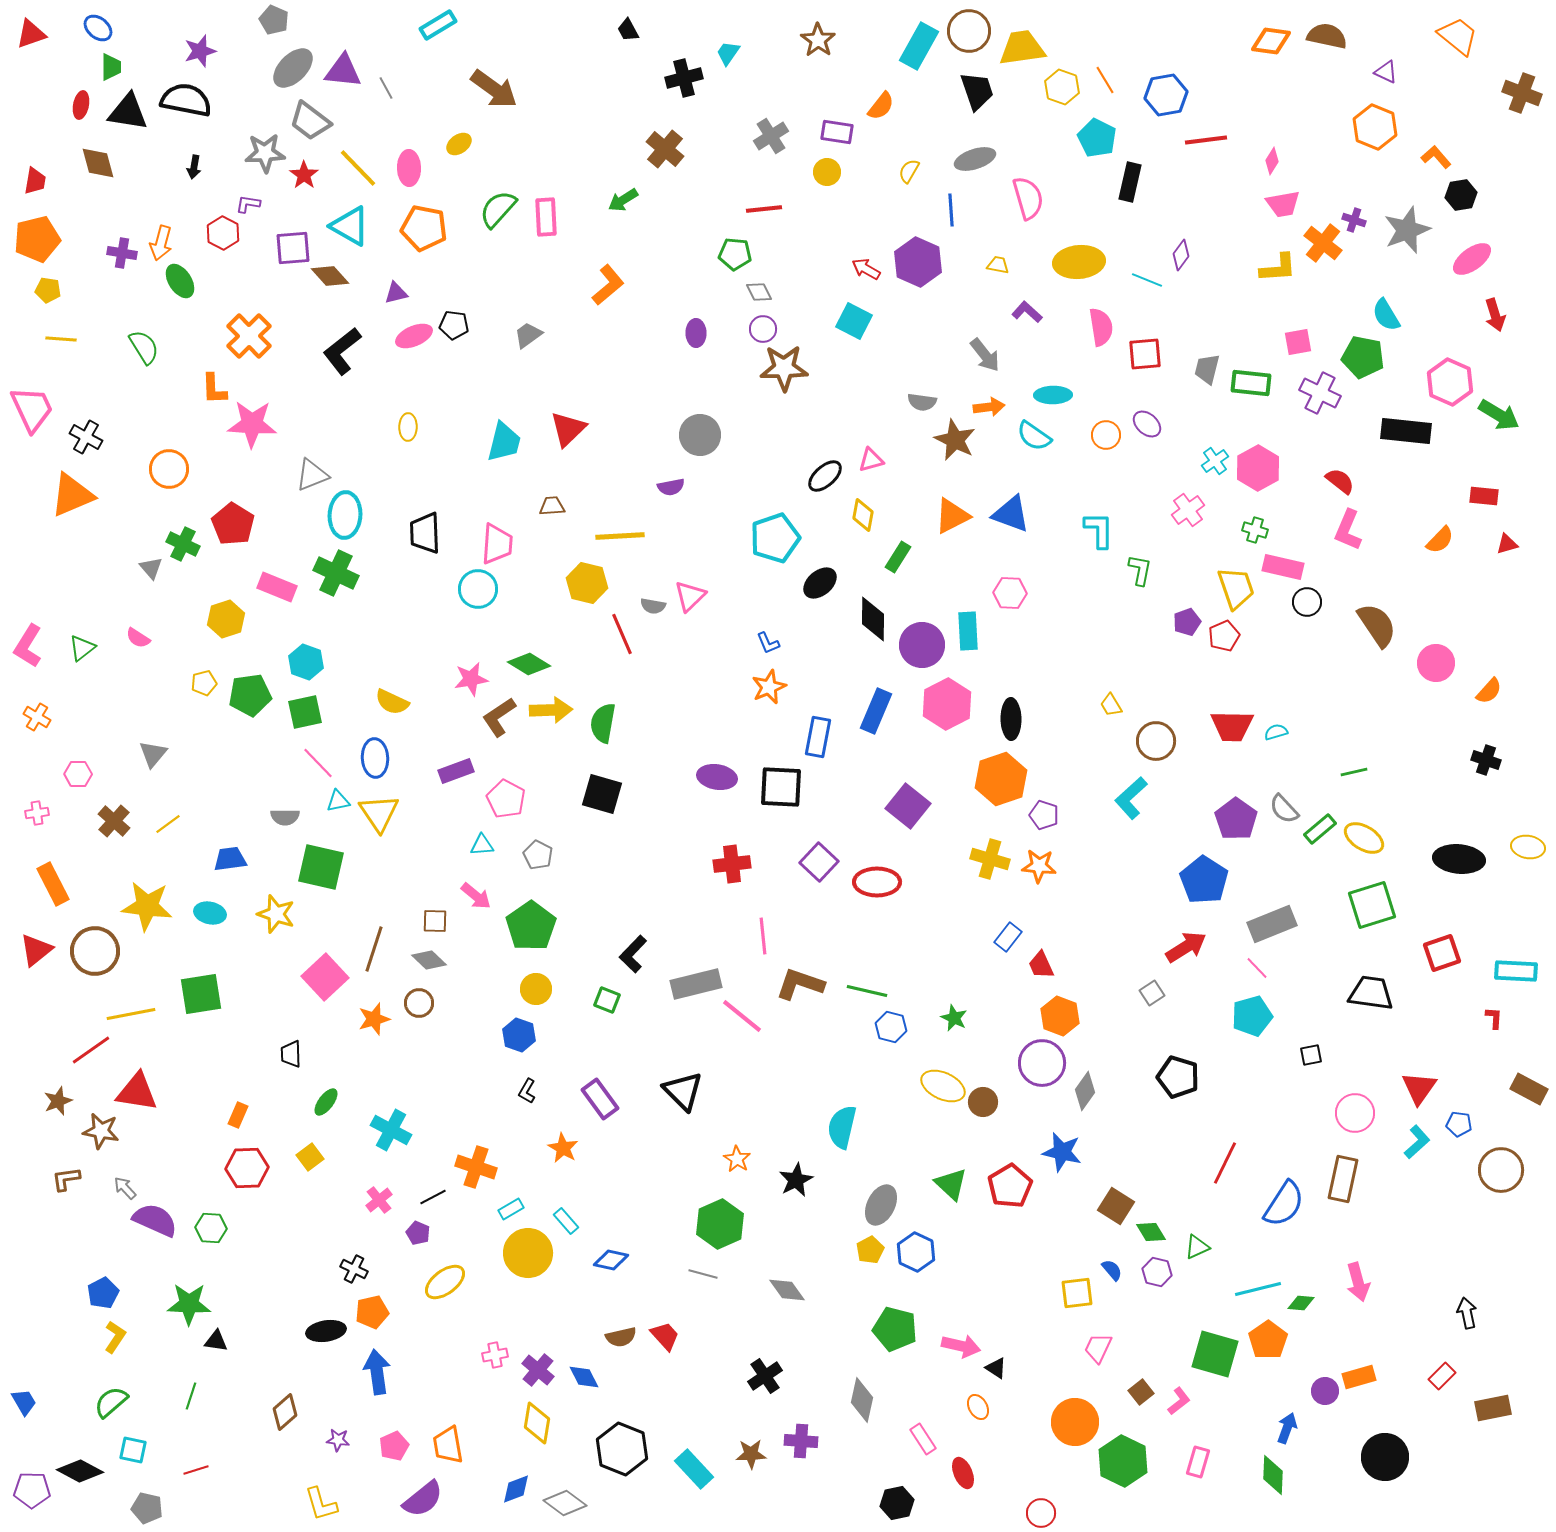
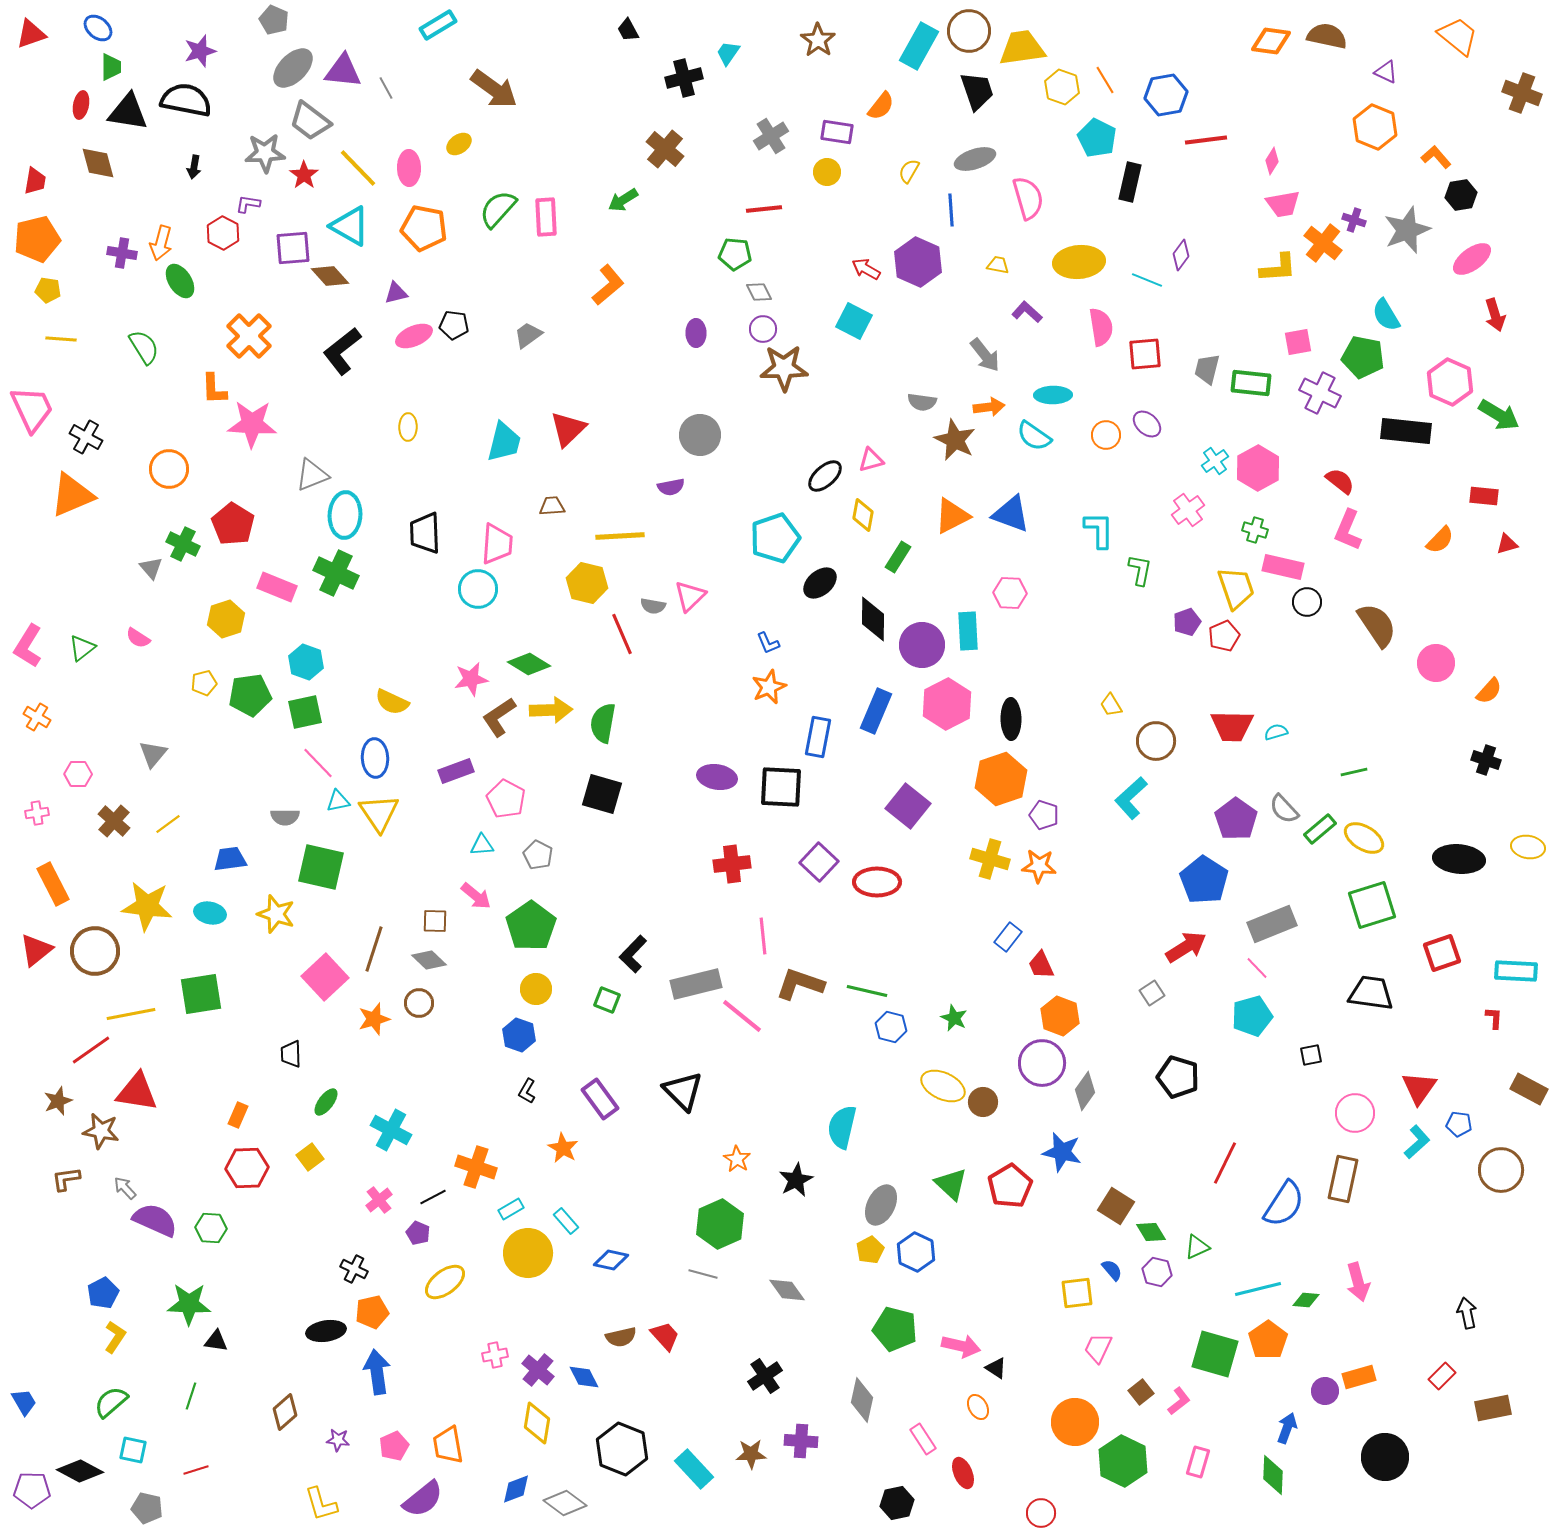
green diamond at (1301, 1303): moved 5 px right, 3 px up
